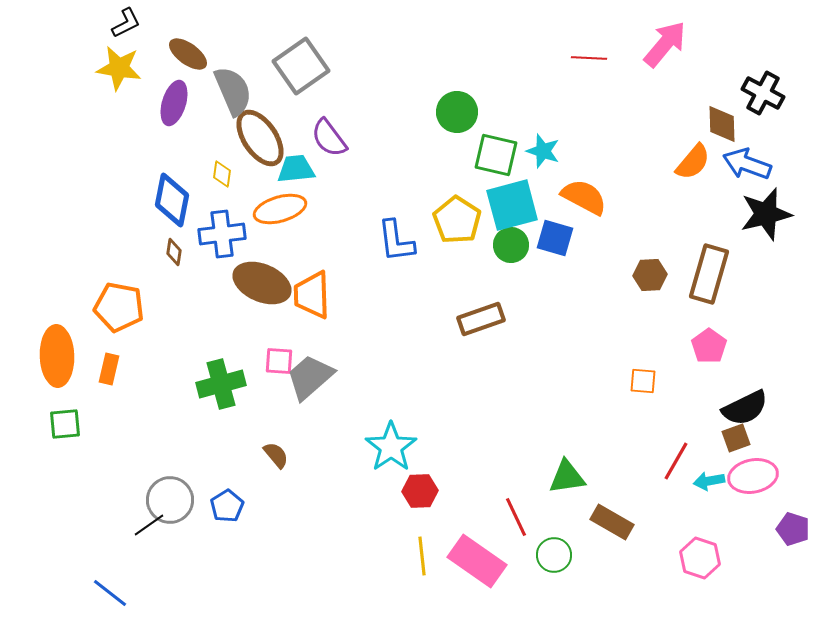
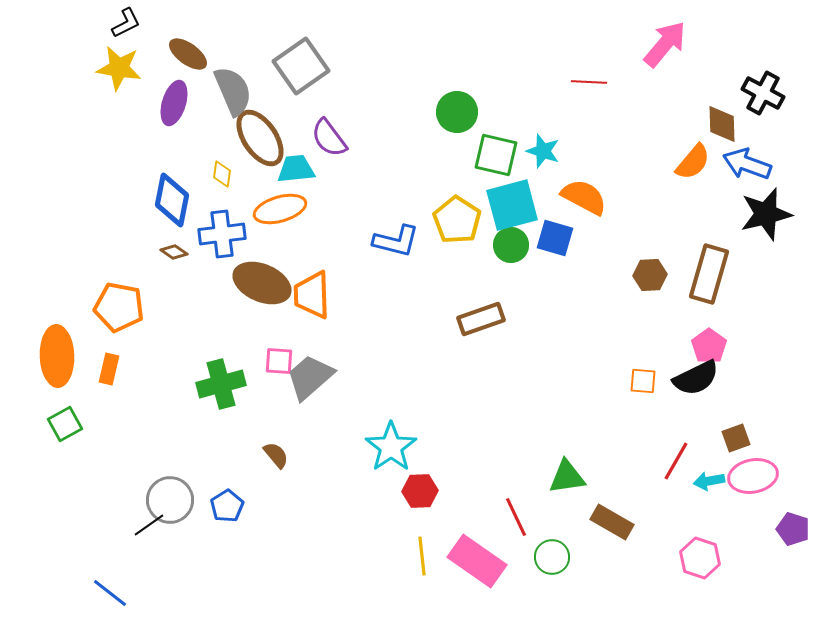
red line at (589, 58): moved 24 px down
blue L-shape at (396, 241): rotated 69 degrees counterclockwise
brown diamond at (174, 252): rotated 64 degrees counterclockwise
black semicircle at (745, 408): moved 49 px left, 30 px up
green square at (65, 424): rotated 24 degrees counterclockwise
green circle at (554, 555): moved 2 px left, 2 px down
